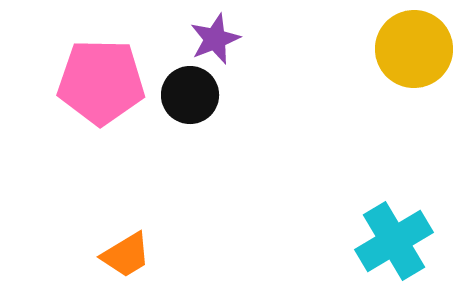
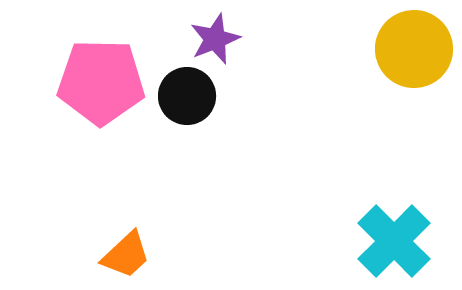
black circle: moved 3 px left, 1 px down
cyan cross: rotated 14 degrees counterclockwise
orange trapezoid: rotated 12 degrees counterclockwise
